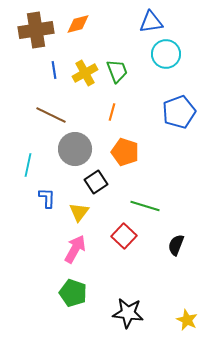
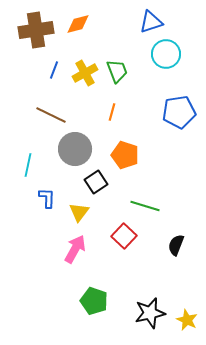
blue triangle: rotated 10 degrees counterclockwise
blue line: rotated 30 degrees clockwise
blue pentagon: rotated 12 degrees clockwise
orange pentagon: moved 3 px down
green pentagon: moved 21 px right, 8 px down
black star: moved 22 px right; rotated 20 degrees counterclockwise
